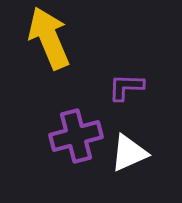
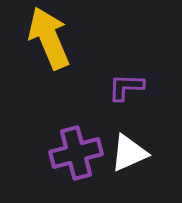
purple cross: moved 17 px down
